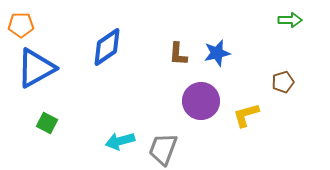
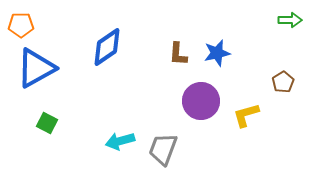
brown pentagon: rotated 15 degrees counterclockwise
